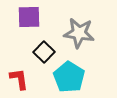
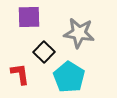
red L-shape: moved 1 px right, 5 px up
